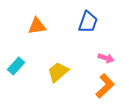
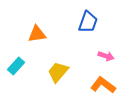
orange triangle: moved 8 px down
pink arrow: moved 2 px up
yellow trapezoid: rotated 10 degrees counterclockwise
orange L-shape: moved 2 px left, 1 px up; rotated 100 degrees counterclockwise
